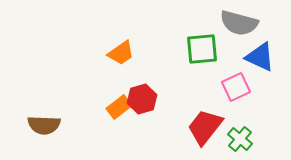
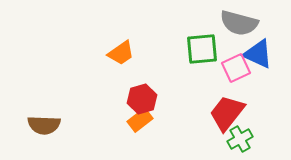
blue triangle: moved 2 px left, 3 px up
pink square: moved 19 px up
orange rectangle: moved 21 px right, 13 px down
red trapezoid: moved 22 px right, 14 px up
green cross: rotated 20 degrees clockwise
